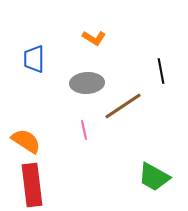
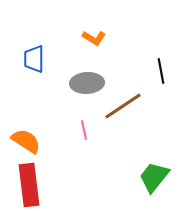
green trapezoid: rotated 100 degrees clockwise
red rectangle: moved 3 px left
